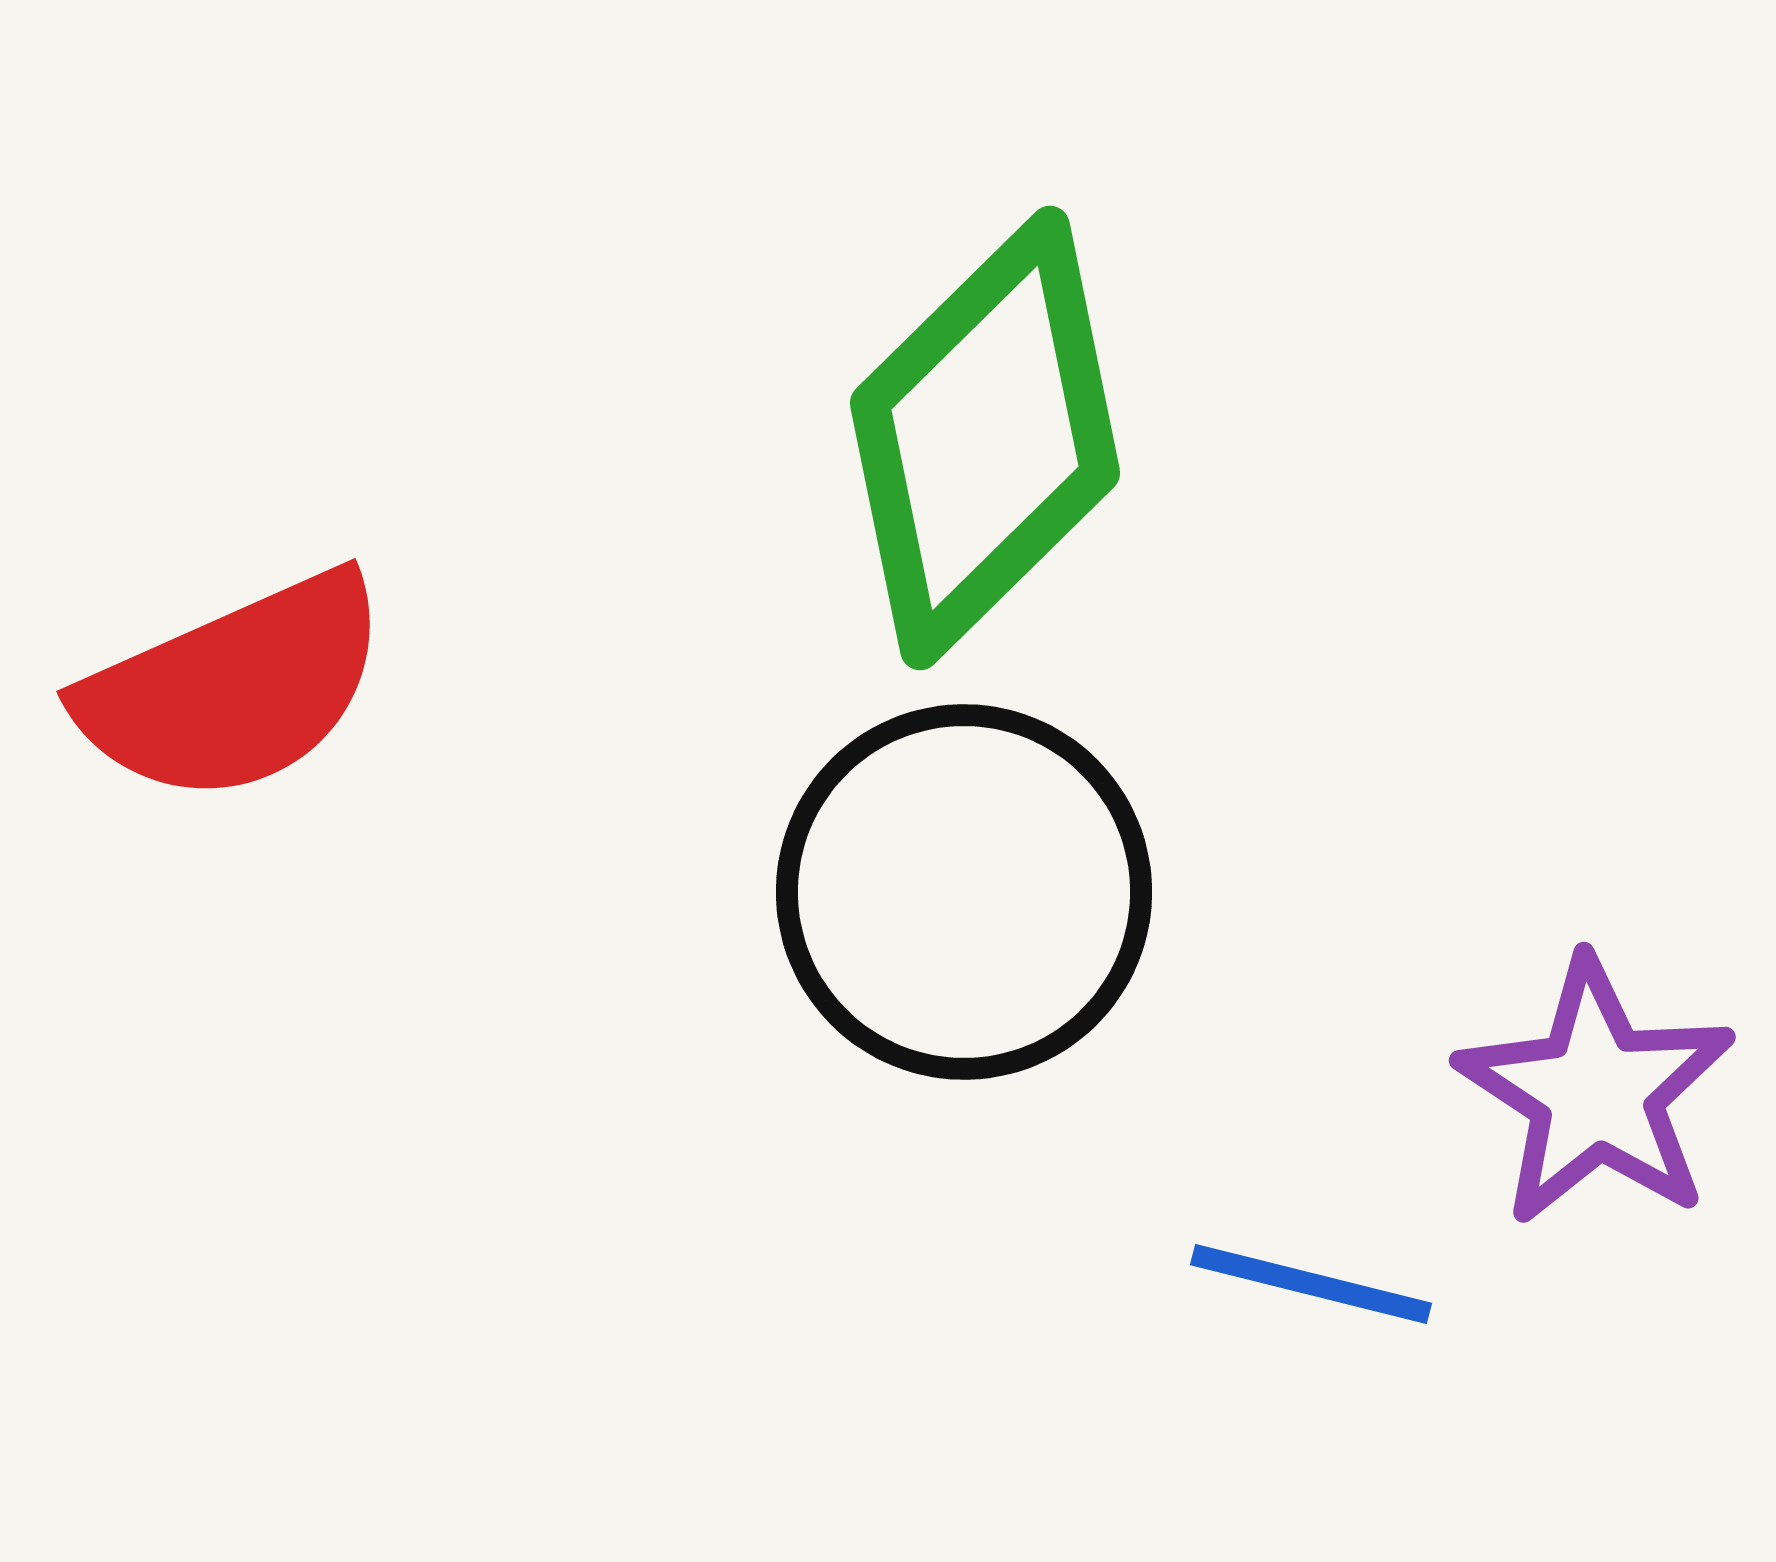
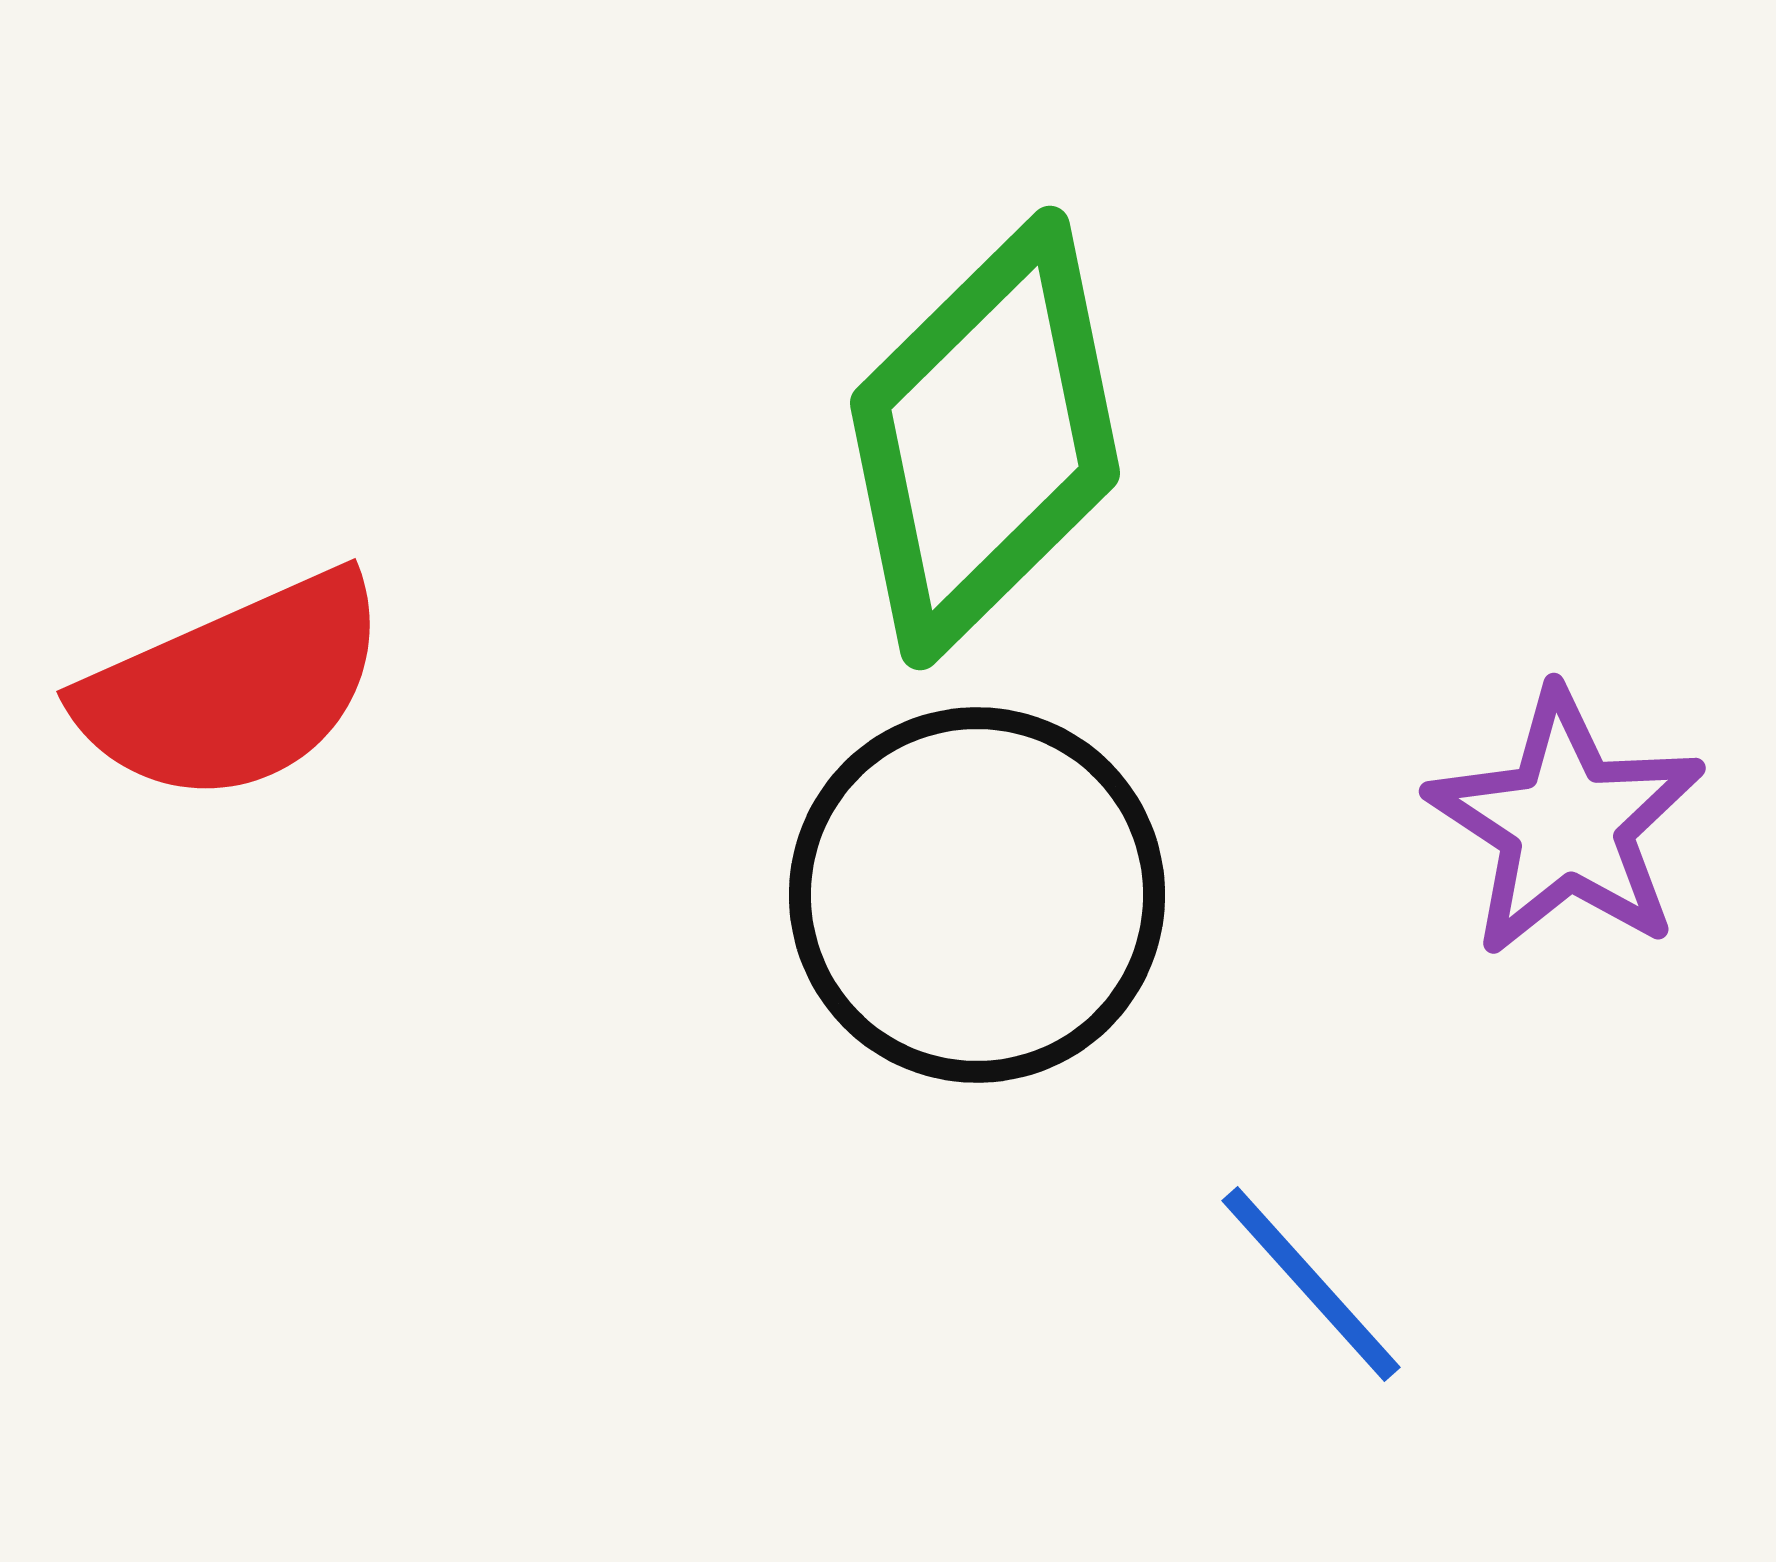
black circle: moved 13 px right, 3 px down
purple star: moved 30 px left, 269 px up
blue line: rotated 34 degrees clockwise
